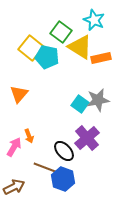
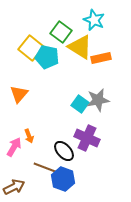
purple cross: rotated 25 degrees counterclockwise
